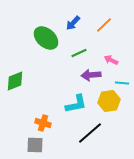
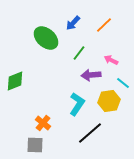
green line: rotated 28 degrees counterclockwise
cyan line: moved 1 px right; rotated 32 degrees clockwise
cyan L-shape: moved 1 px right; rotated 45 degrees counterclockwise
orange cross: rotated 21 degrees clockwise
